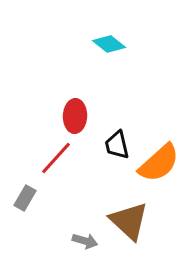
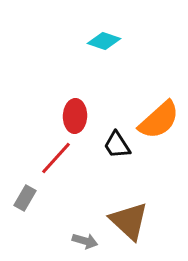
cyan diamond: moved 5 px left, 3 px up; rotated 20 degrees counterclockwise
black trapezoid: rotated 20 degrees counterclockwise
orange semicircle: moved 43 px up
